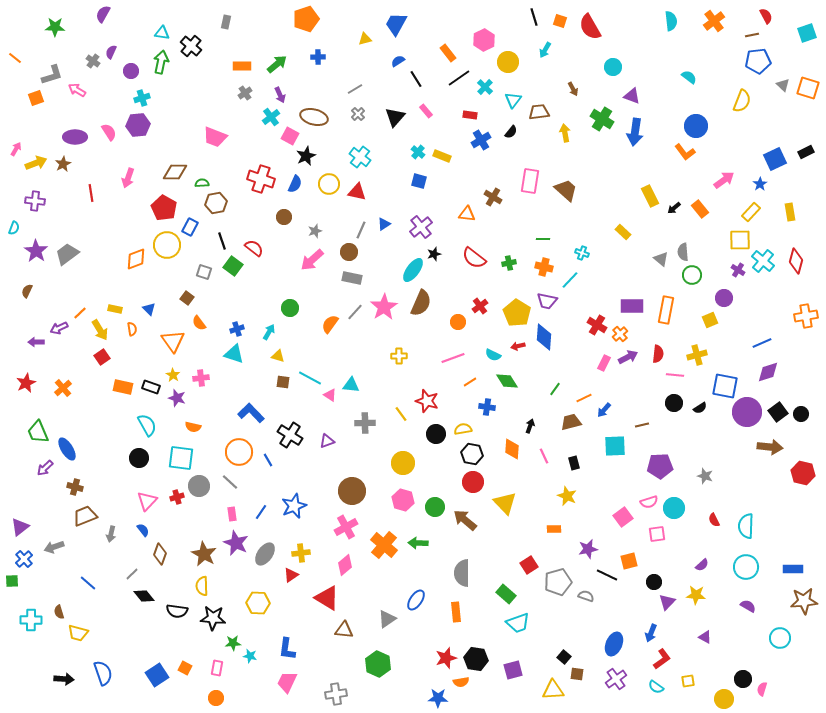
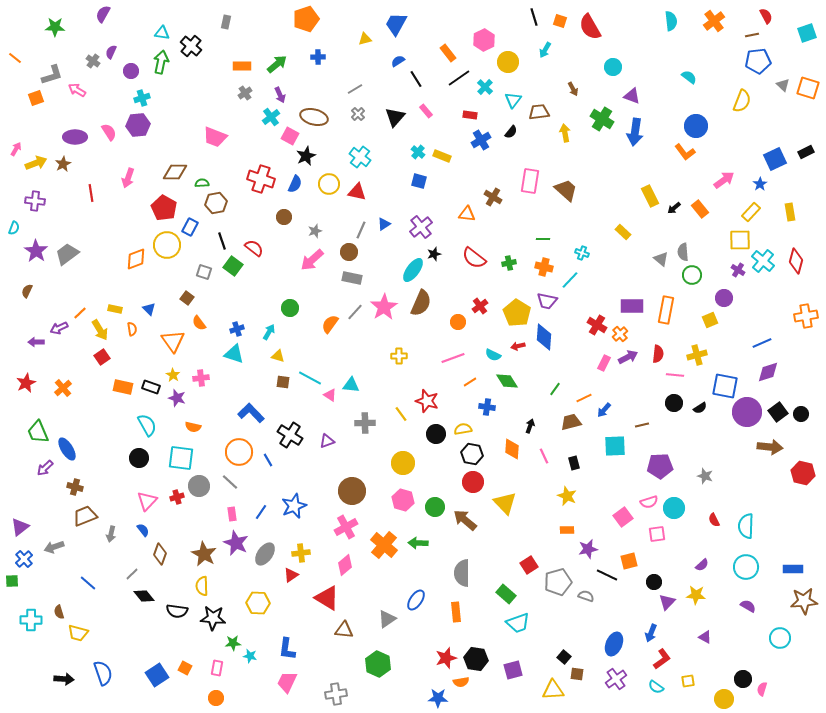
orange rectangle at (554, 529): moved 13 px right, 1 px down
